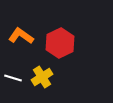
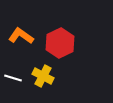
yellow cross: moved 1 px right, 1 px up; rotated 30 degrees counterclockwise
